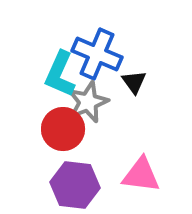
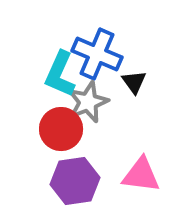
red circle: moved 2 px left
purple hexagon: moved 4 px up; rotated 15 degrees counterclockwise
